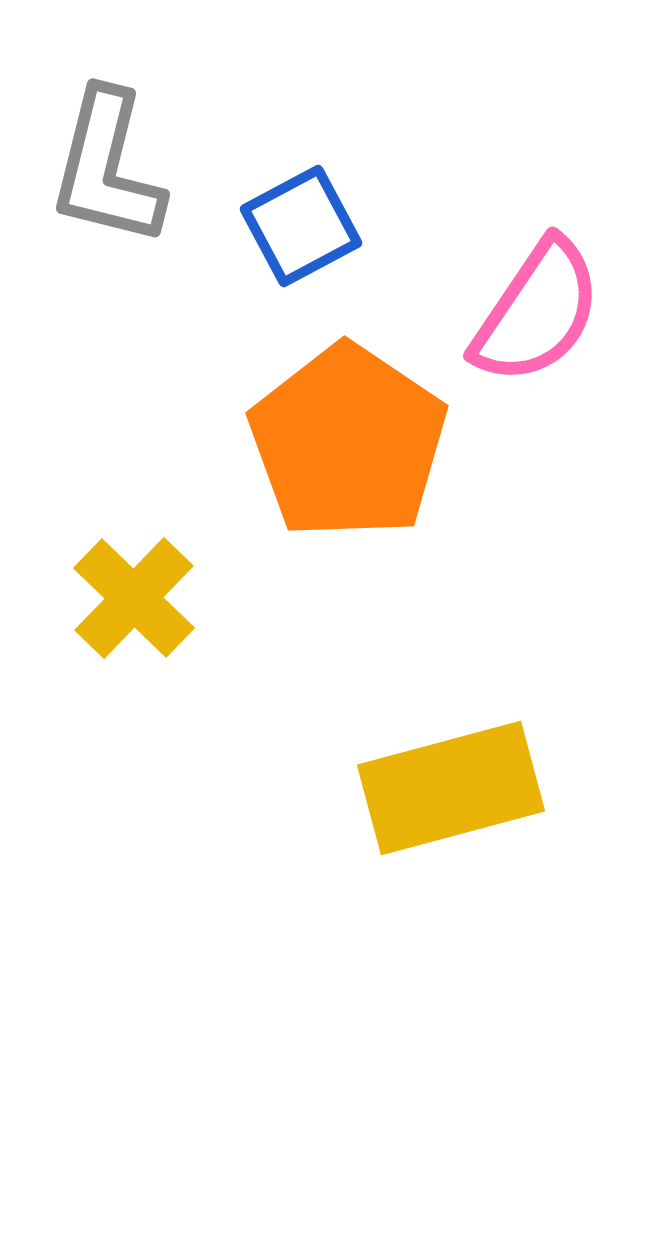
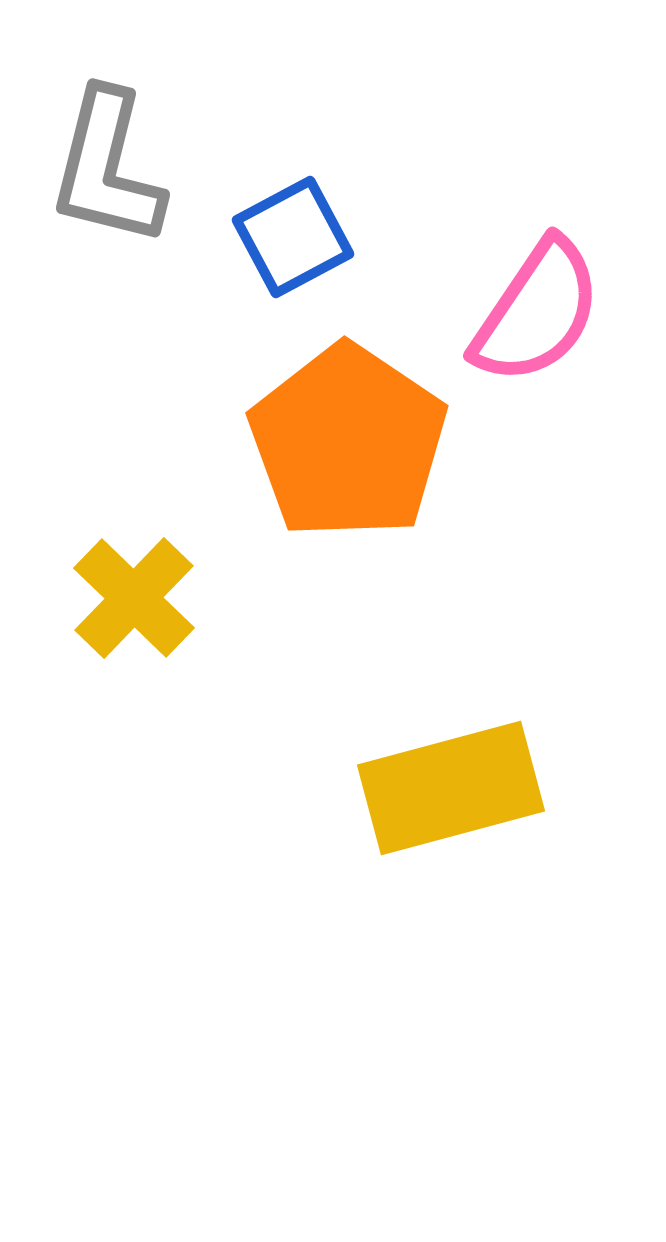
blue square: moved 8 px left, 11 px down
